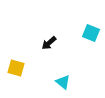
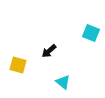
black arrow: moved 8 px down
yellow square: moved 2 px right, 3 px up
